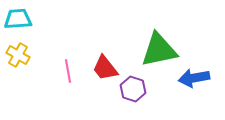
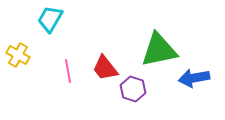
cyan trapezoid: moved 32 px right; rotated 56 degrees counterclockwise
